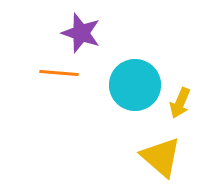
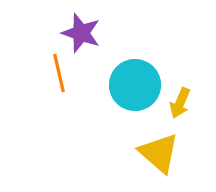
orange line: rotated 72 degrees clockwise
yellow triangle: moved 2 px left, 4 px up
